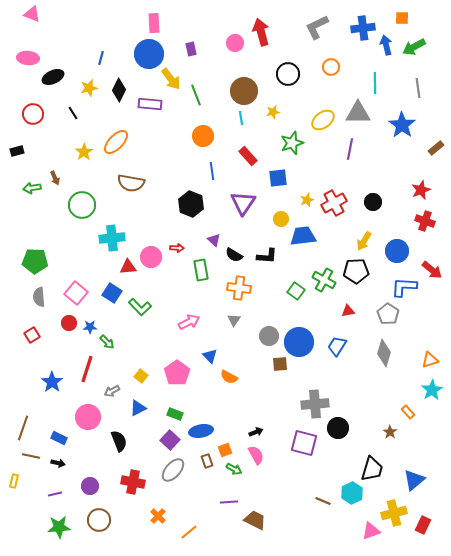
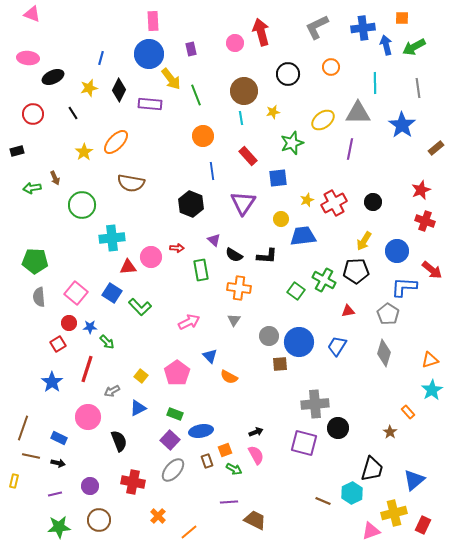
pink rectangle at (154, 23): moved 1 px left, 2 px up
red square at (32, 335): moved 26 px right, 9 px down
